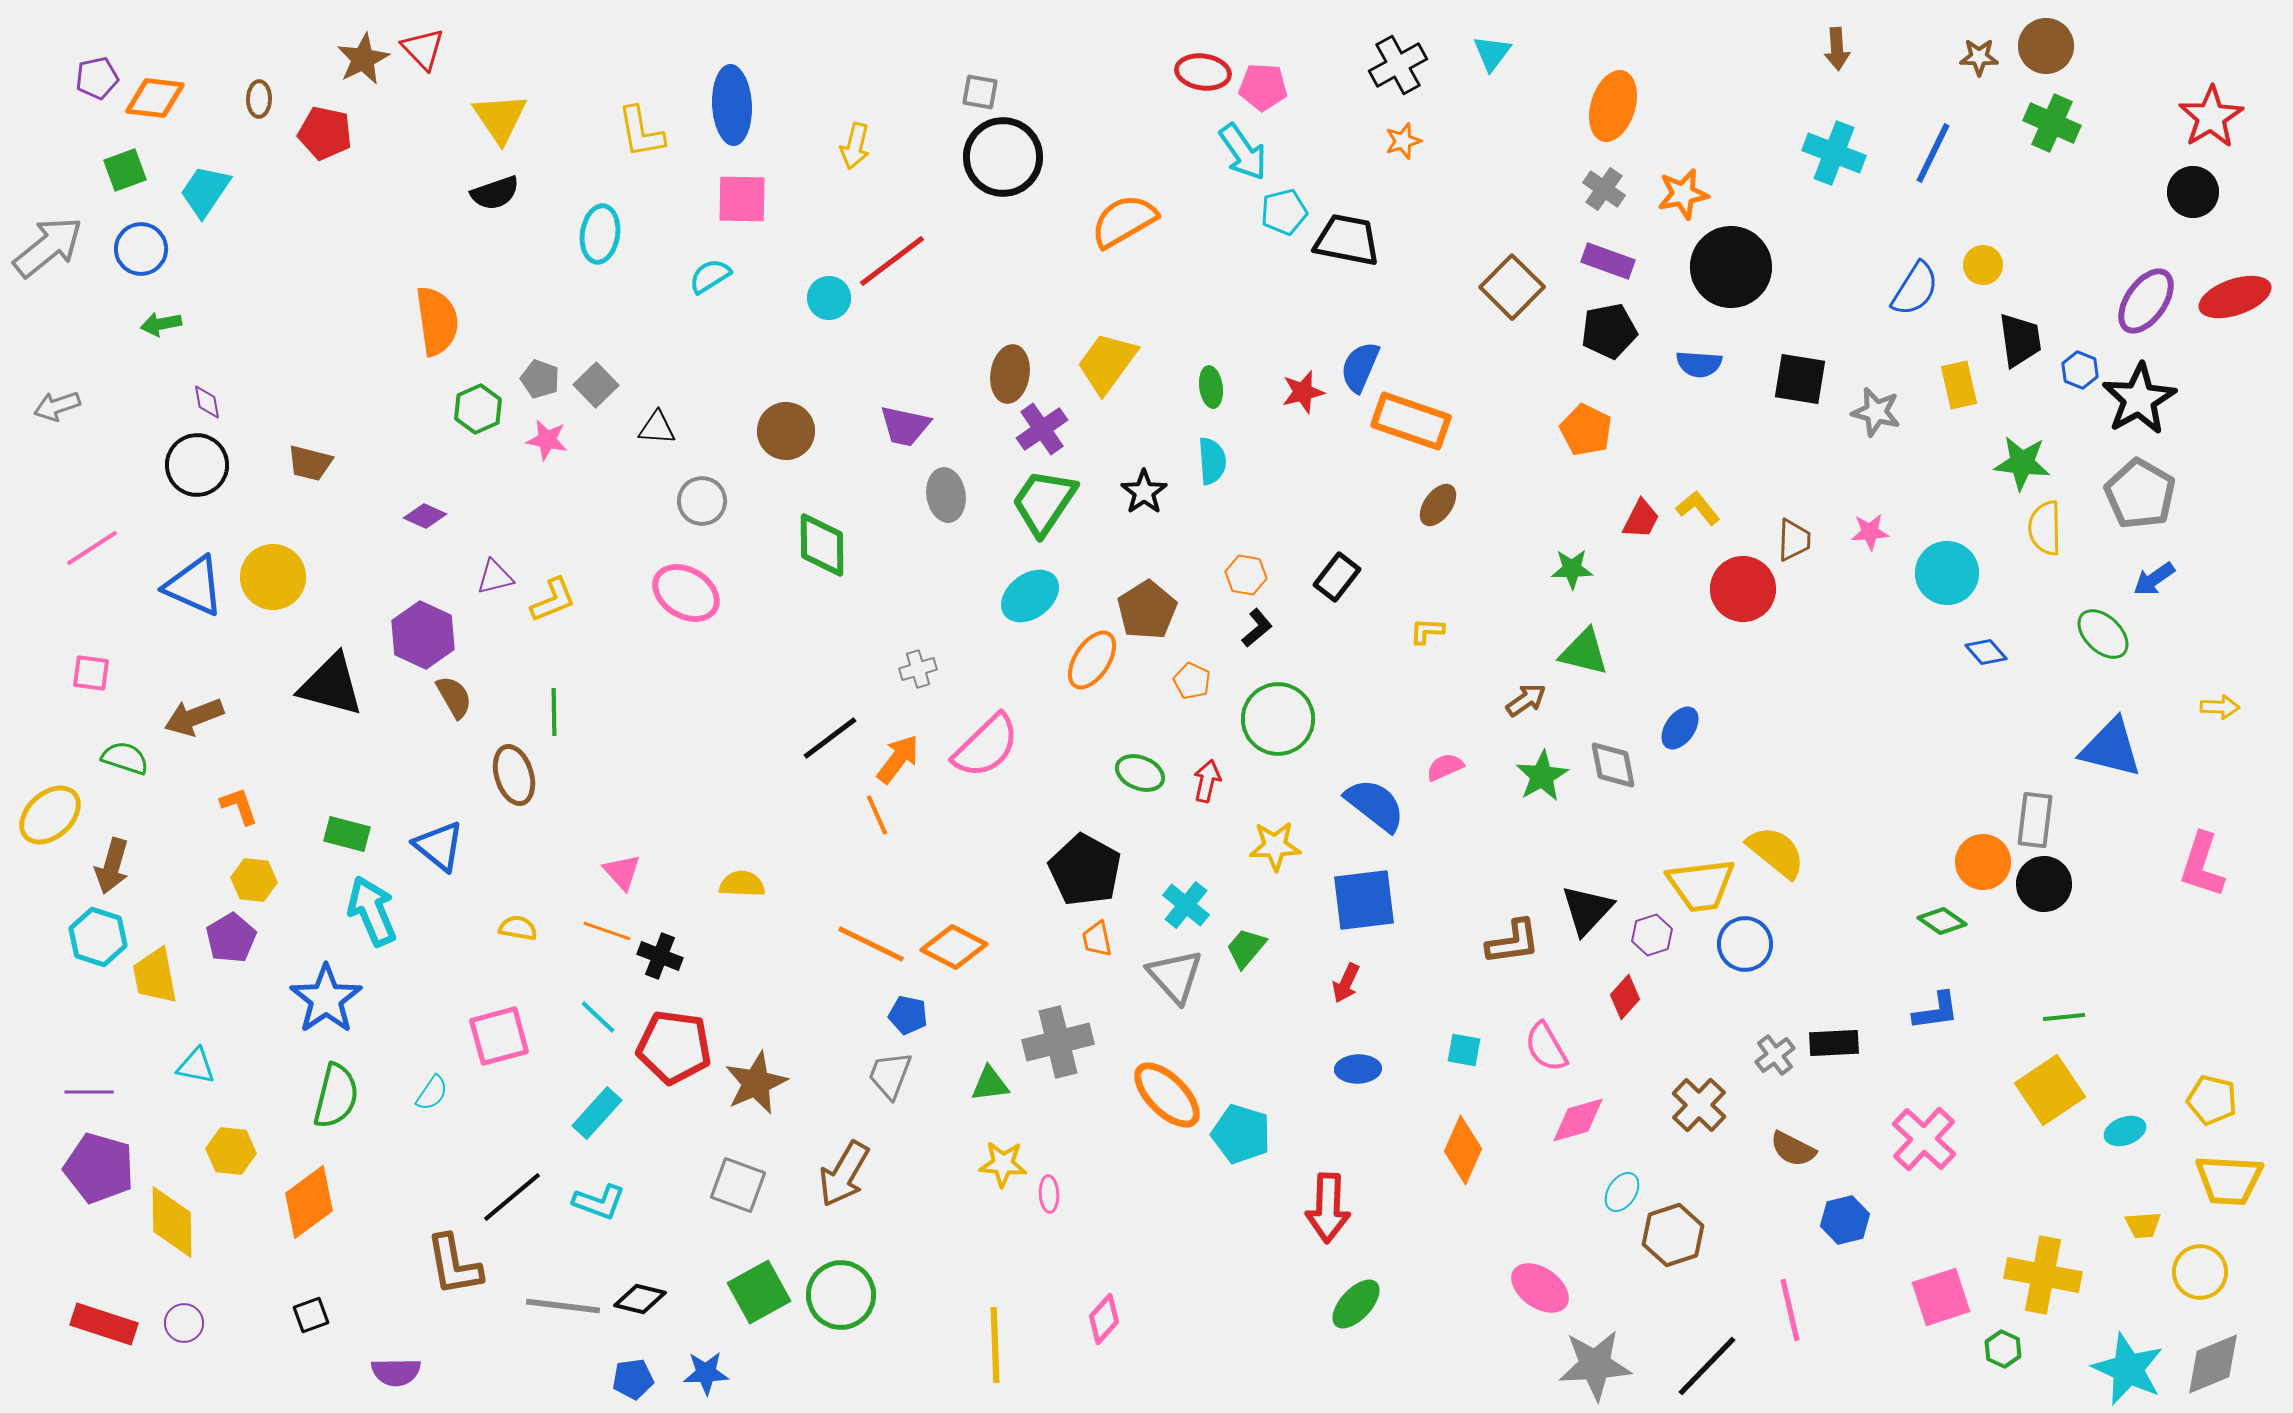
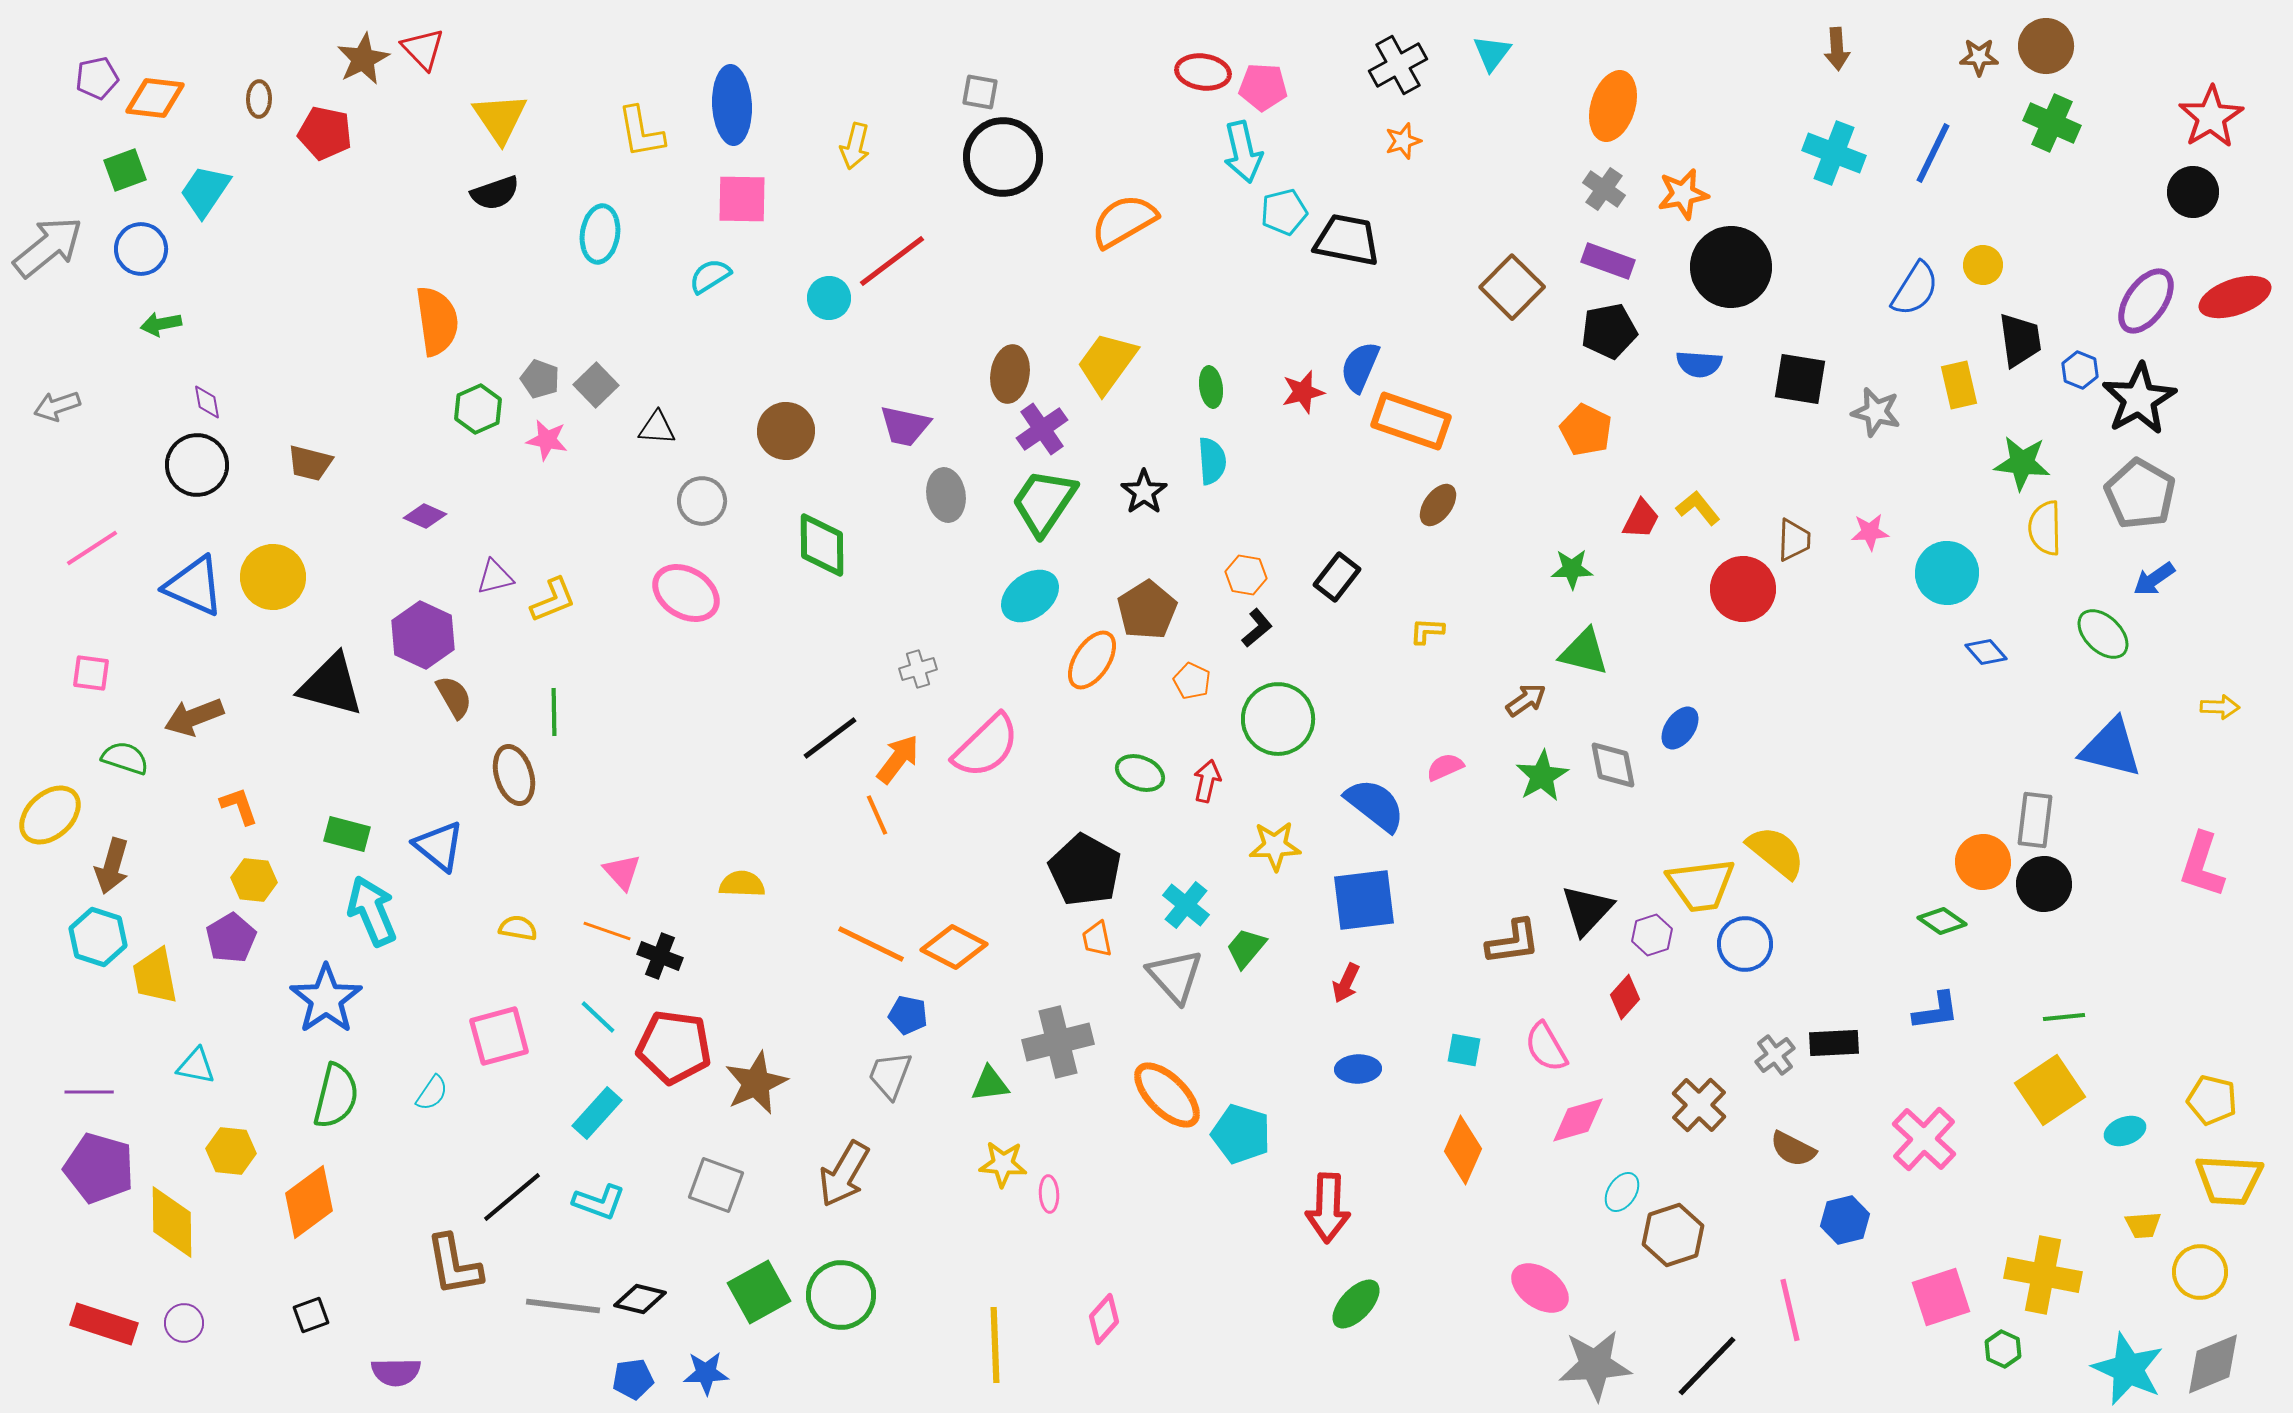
cyan arrow at (1243, 152): rotated 22 degrees clockwise
gray square at (738, 1185): moved 22 px left
